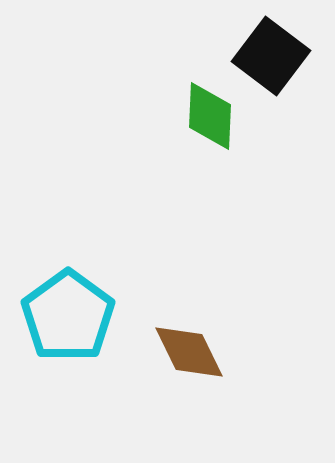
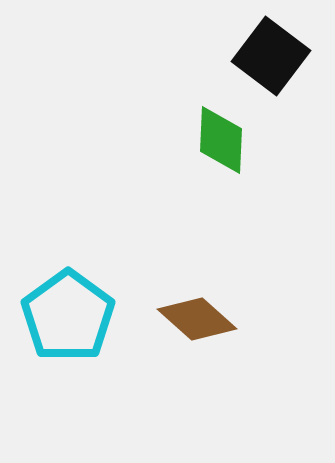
green diamond: moved 11 px right, 24 px down
brown diamond: moved 8 px right, 33 px up; rotated 22 degrees counterclockwise
